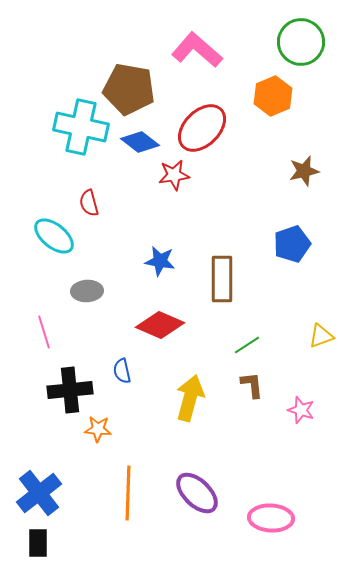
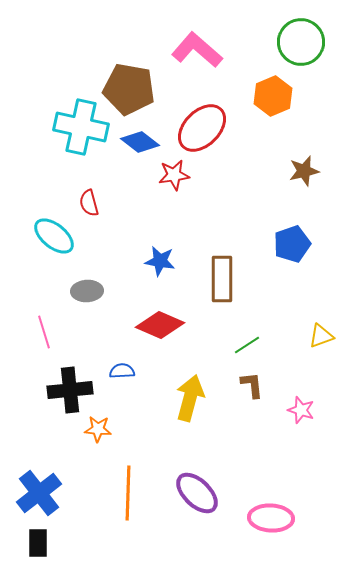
blue semicircle: rotated 100 degrees clockwise
